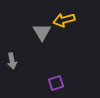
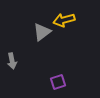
gray triangle: rotated 24 degrees clockwise
purple square: moved 2 px right, 1 px up
